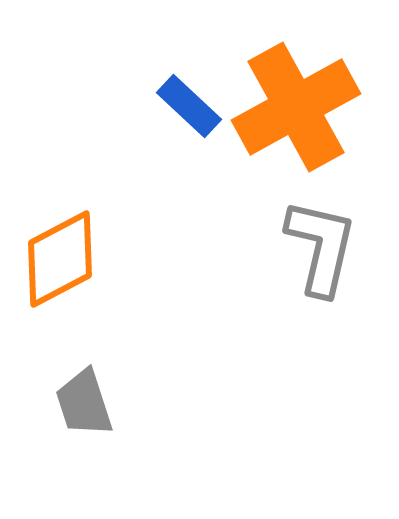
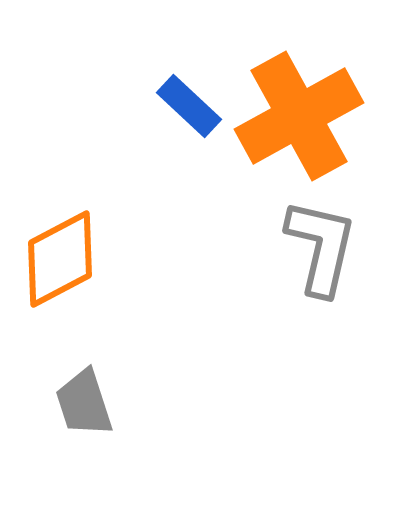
orange cross: moved 3 px right, 9 px down
